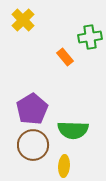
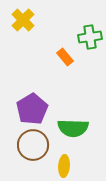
green semicircle: moved 2 px up
